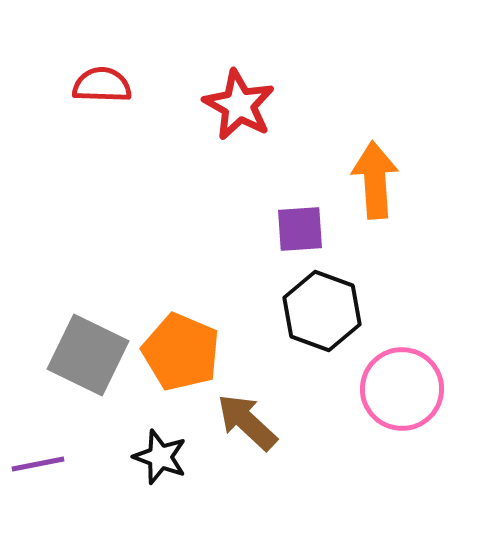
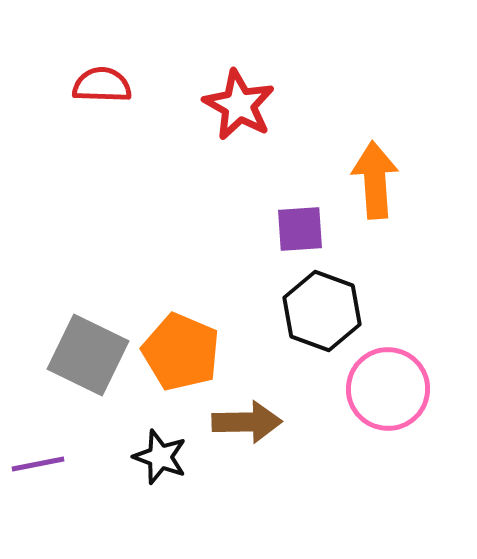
pink circle: moved 14 px left
brown arrow: rotated 136 degrees clockwise
